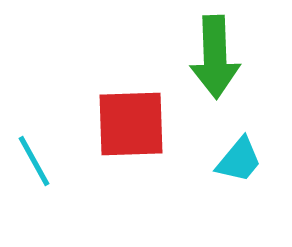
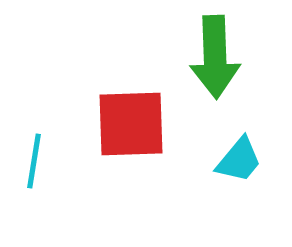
cyan line: rotated 38 degrees clockwise
